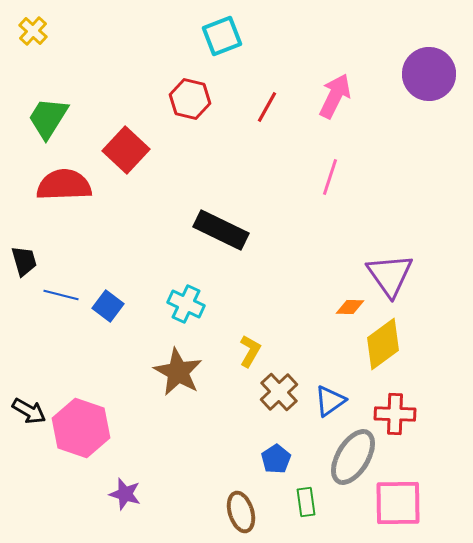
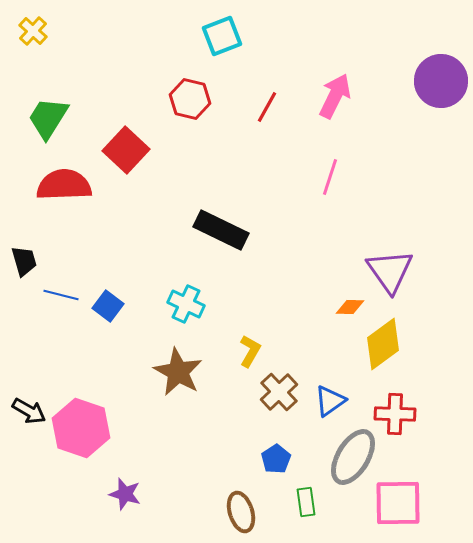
purple circle: moved 12 px right, 7 px down
purple triangle: moved 4 px up
